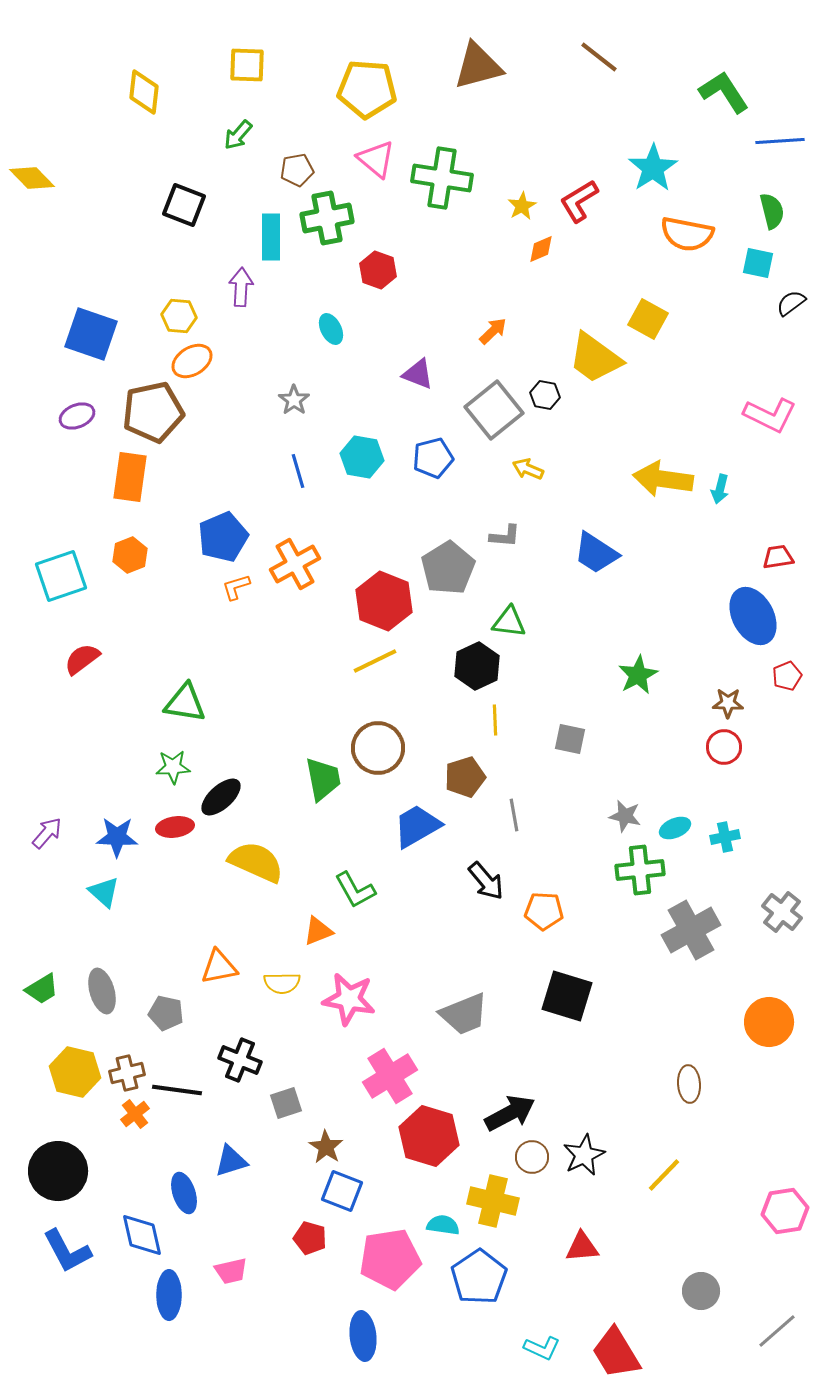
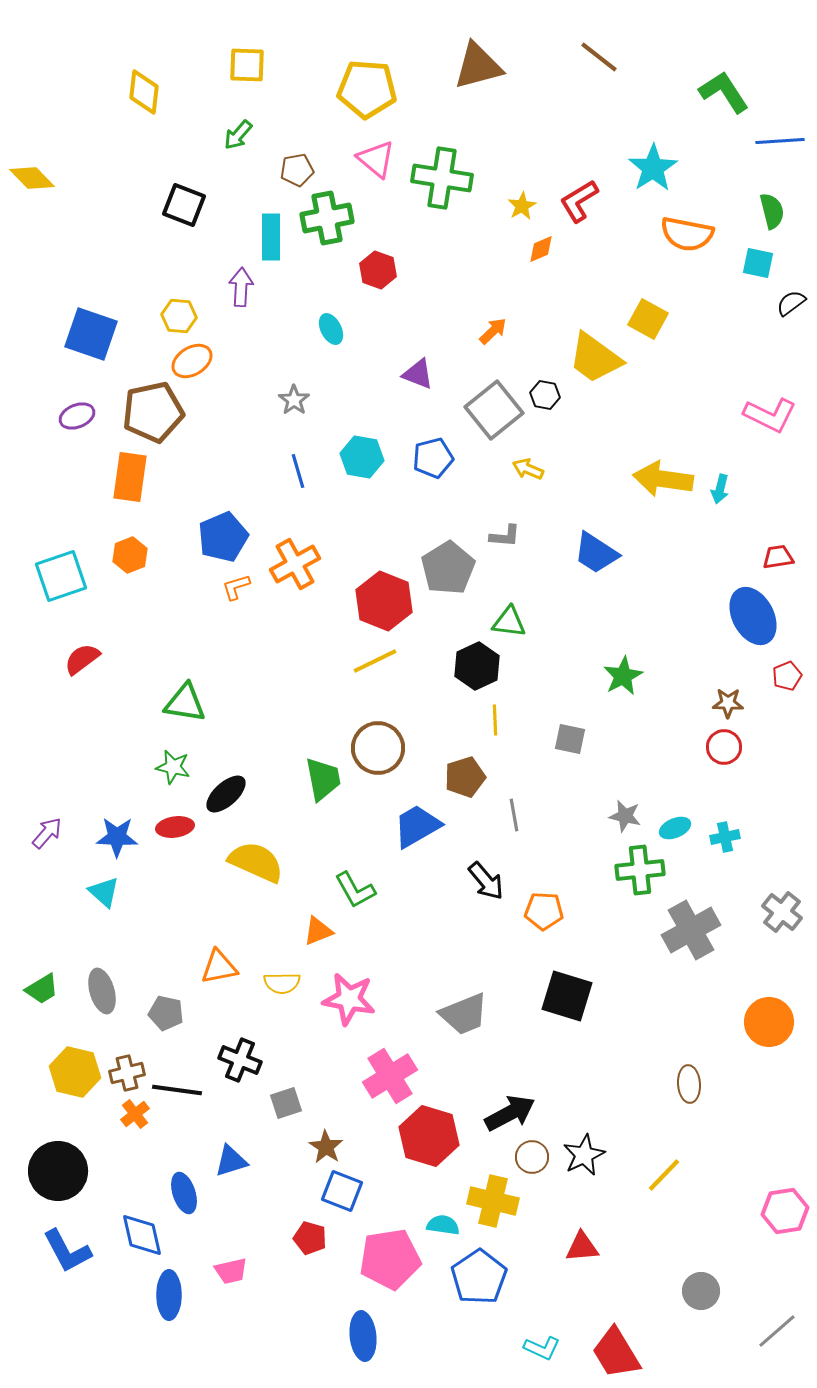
green star at (638, 675): moved 15 px left, 1 px down
green star at (173, 767): rotated 16 degrees clockwise
black ellipse at (221, 797): moved 5 px right, 3 px up
